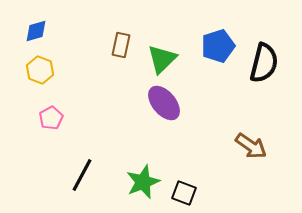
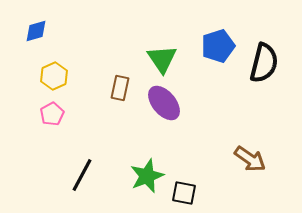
brown rectangle: moved 1 px left, 43 px down
green triangle: rotated 20 degrees counterclockwise
yellow hexagon: moved 14 px right, 6 px down; rotated 16 degrees clockwise
pink pentagon: moved 1 px right, 4 px up
brown arrow: moved 1 px left, 13 px down
green star: moved 4 px right, 6 px up
black square: rotated 10 degrees counterclockwise
